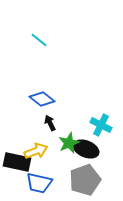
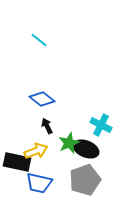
black arrow: moved 3 px left, 3 px down
